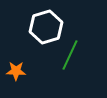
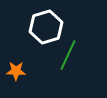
green line: moved 2 px left
